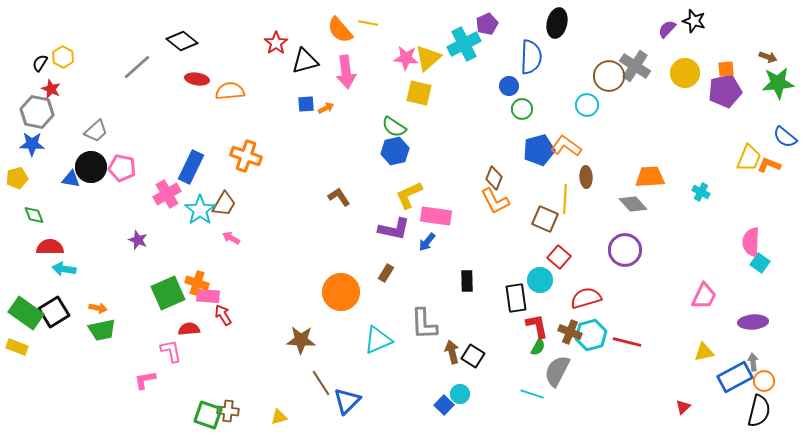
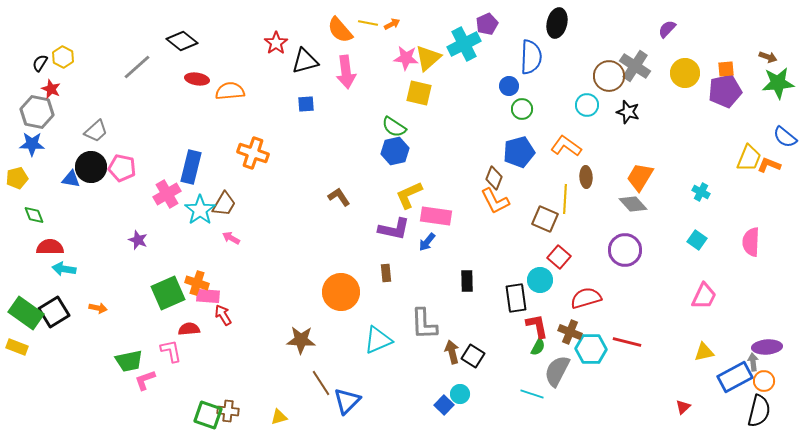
black star at (694, 21): moved 66 px left, 91 px down
orange arrow at (326, 108): moved 66 px right, 84 px up
blue pentagon at (539, 150): moved 20 px left, 2 px down
orange cross at (246, 156): moved 7 px right, 3 px up
blue rectangle at (191, 167): rotated 12 degrees counterclockwise
orange trapezoid at (650, 177): moved 10 px left; rotated 56 degrees counterclockwise
cyan square at (760, 263): moved 63 px left, 23 px up
brown rectangle at (386, 273): rotated 36 degrees counterclockwise
purple ellipse at (753, 322): moved 14 px right, 25 px down
green trapezoid at (102, 330): moved 27 px right, 31 px down
cyan hexagon at (591, 335): moved 14 px down; rotated 16 degrees clockwise
pink L-shape at (145, 380): rotated 10 degrees counterclockwise
